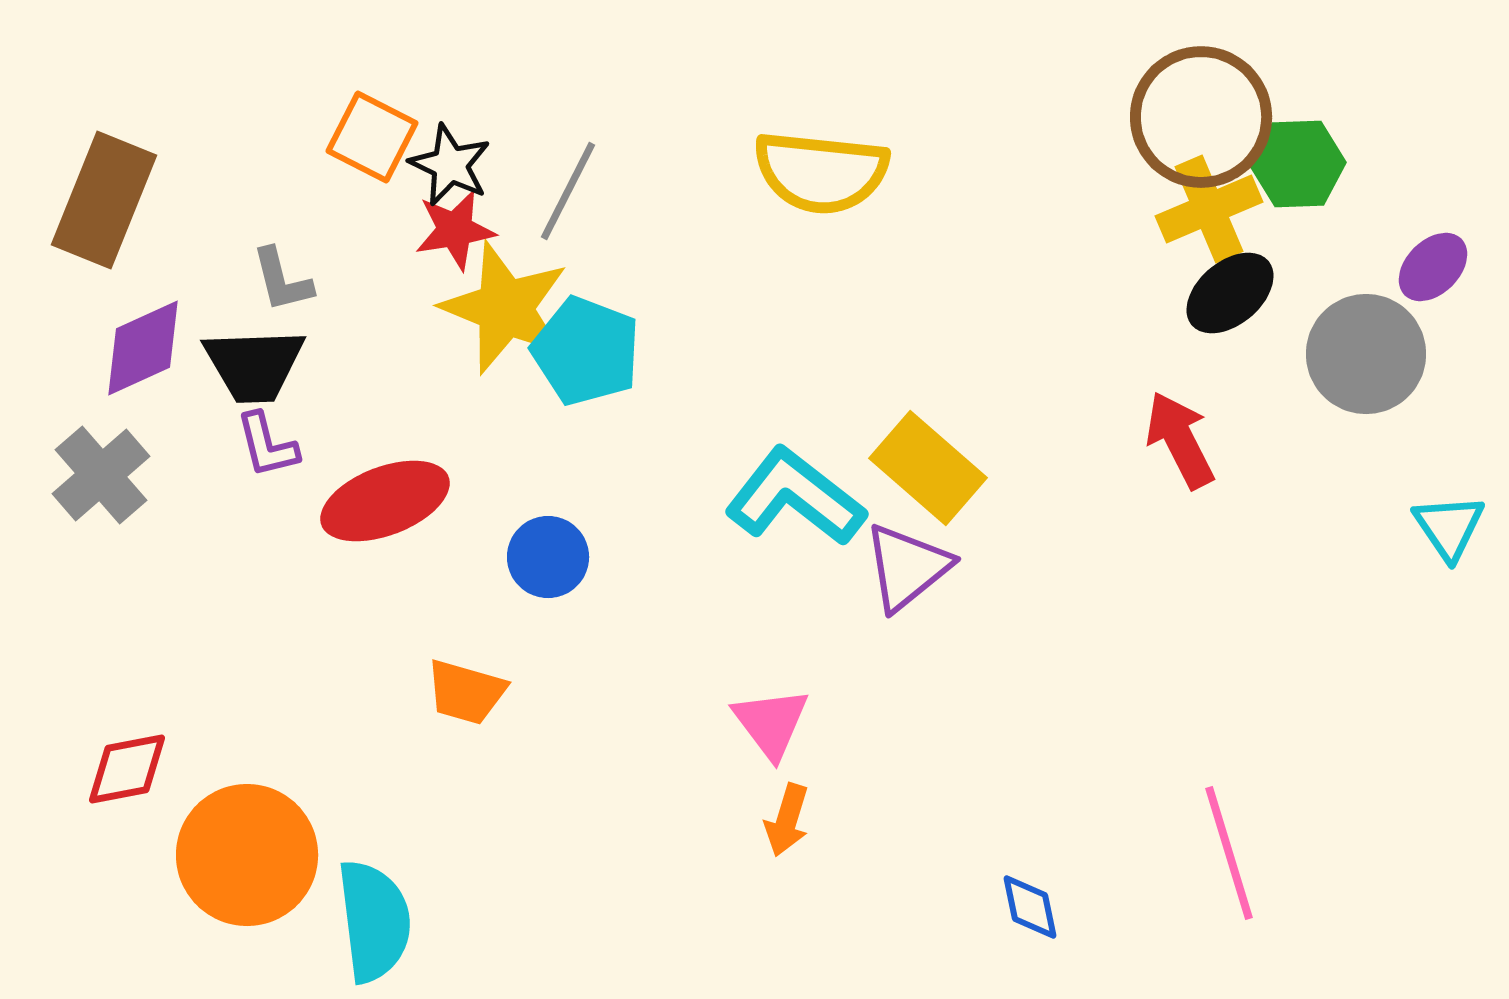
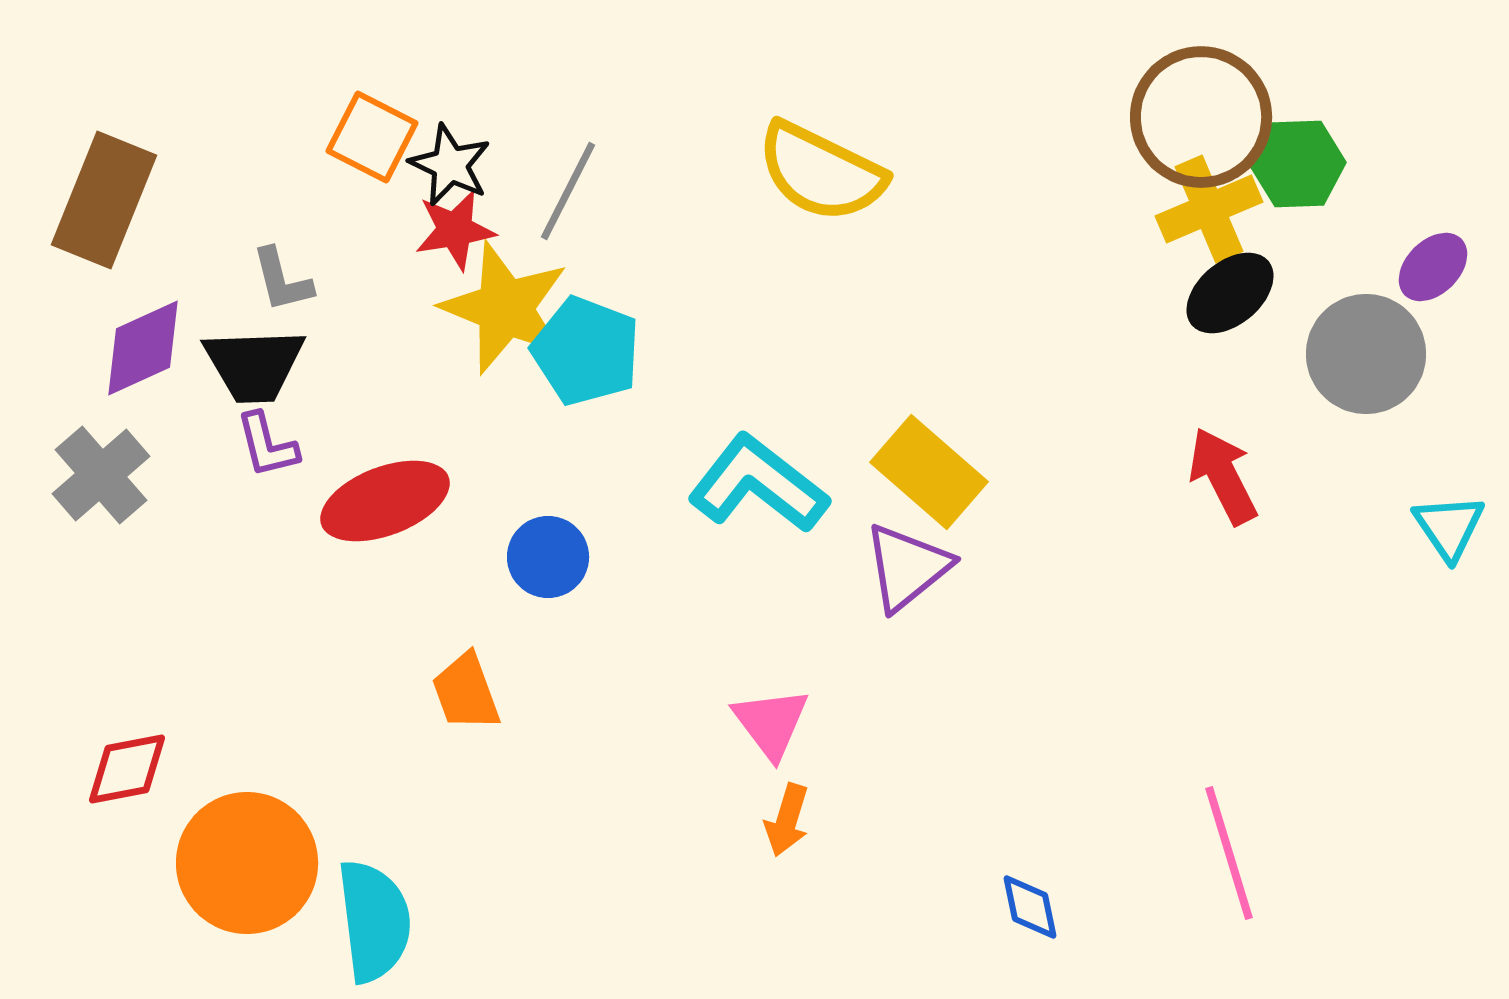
yellow semicircle: rotated 20 degrees clockwise
red arrow: moved 43 px right, 36 px down
yellow rectangle: moved 1 px right, 4 px down
cyan L-shape: moved 37 px left, 13 px up
orange trapezoid: rotated 54 degrees clockwise
orange circle: moved 8 px down
